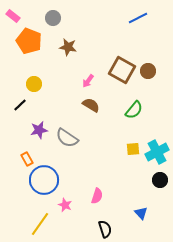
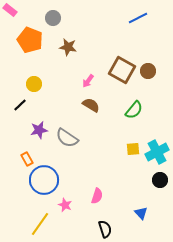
pink rectangle: moved 3 px left, 6 px up
orange pentagon: moved 1 px right, 1 px up
